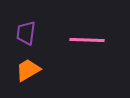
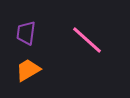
pink line: rotated 40 degrees clockwise
